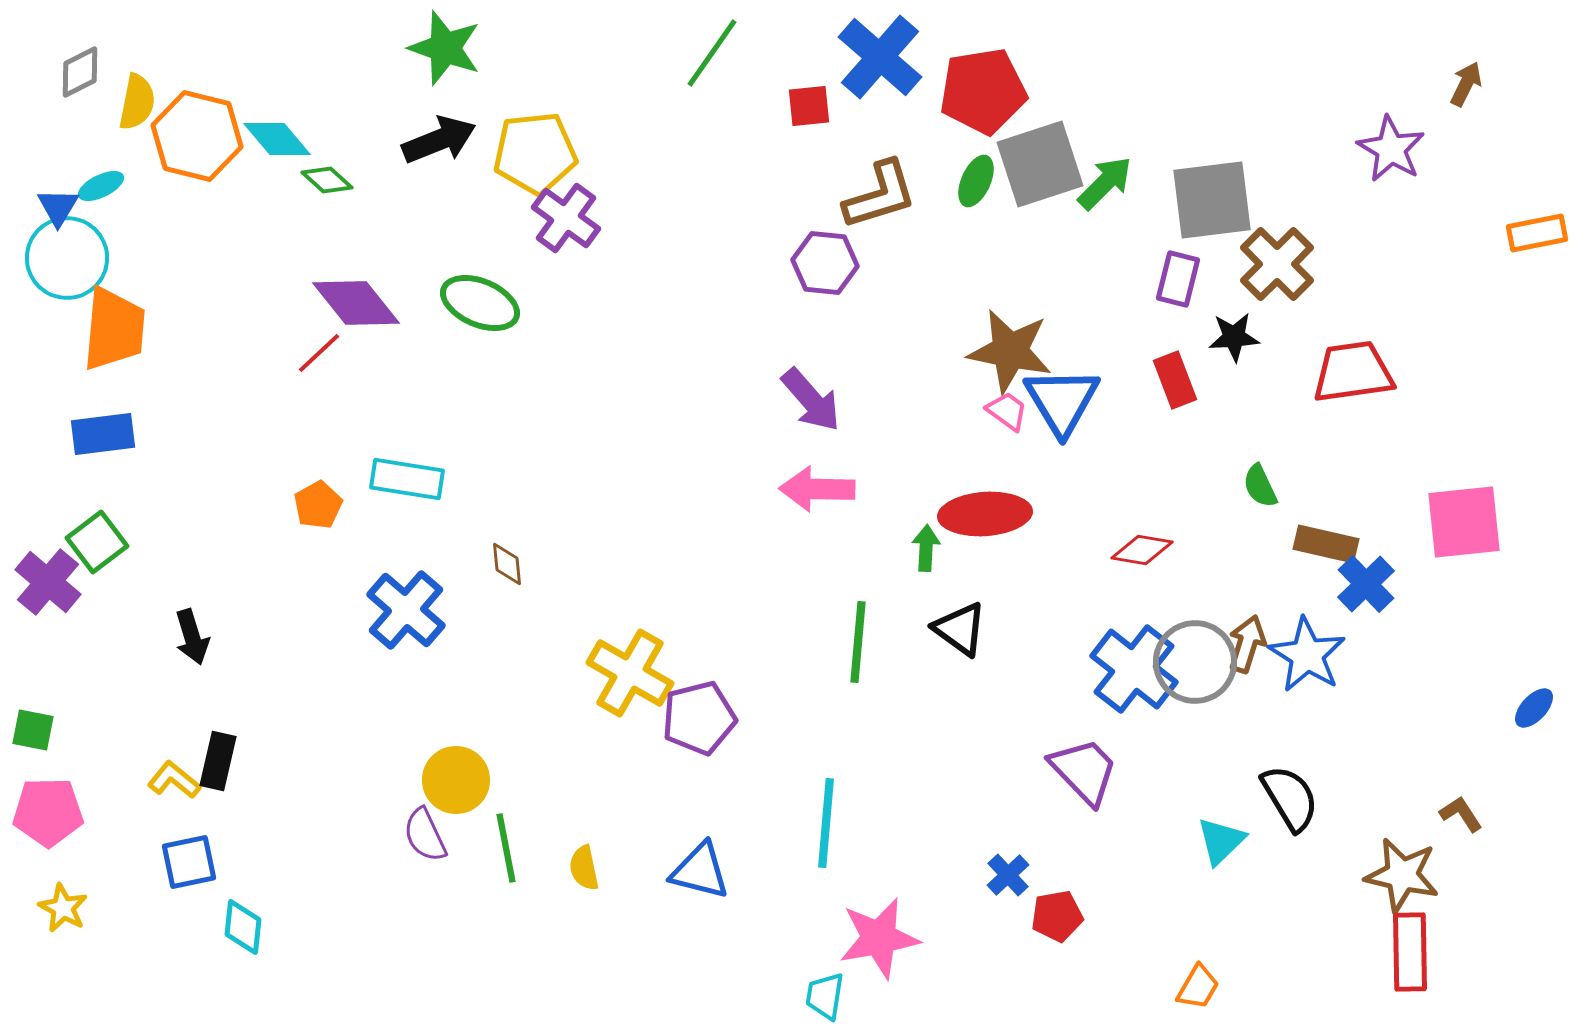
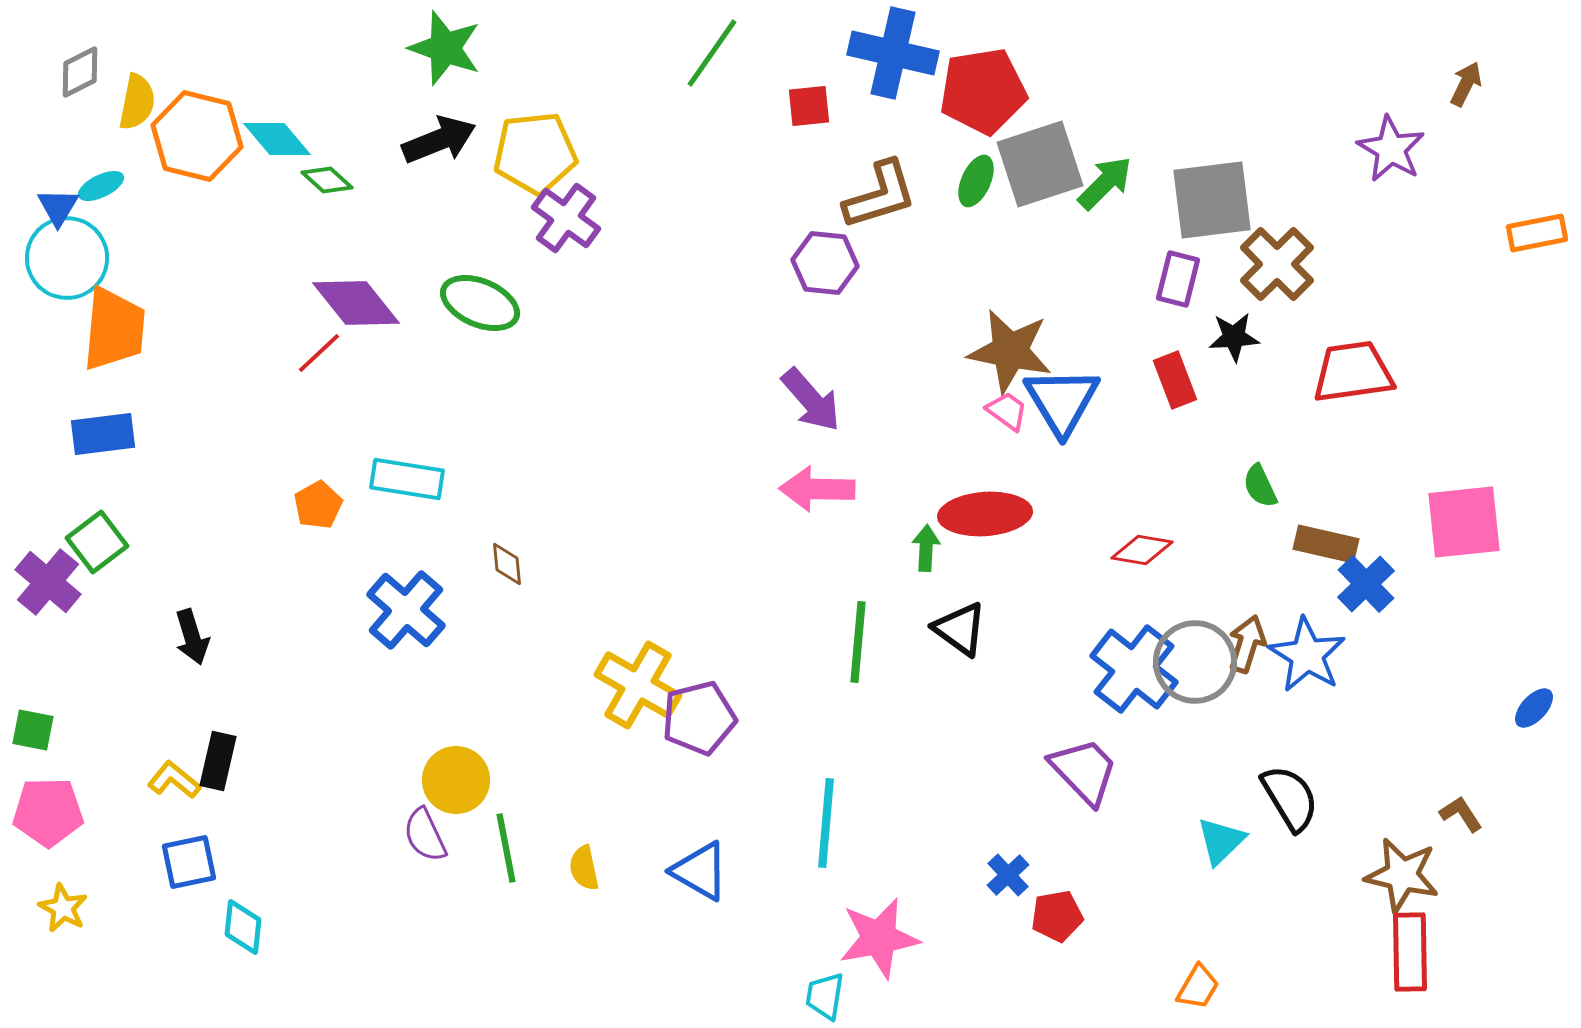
blue cross at (880, 57): moved 13 px right, 4 px up; rotated 28 degrees counterclockwise
yellow cross at (630, 673): moved 8 px right, 12 px down
blue triangle at (700, 871): rotated 16 degrees clockwise
